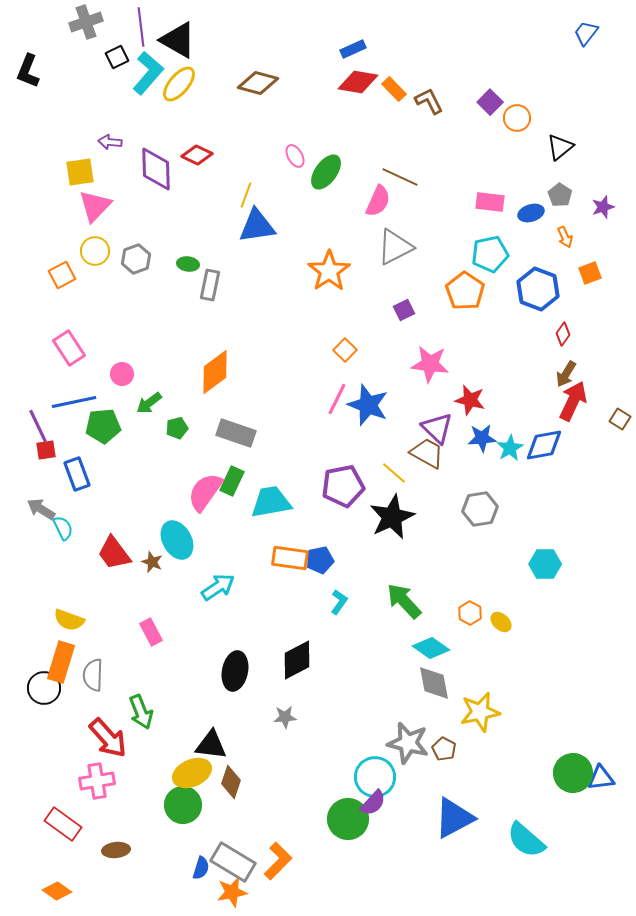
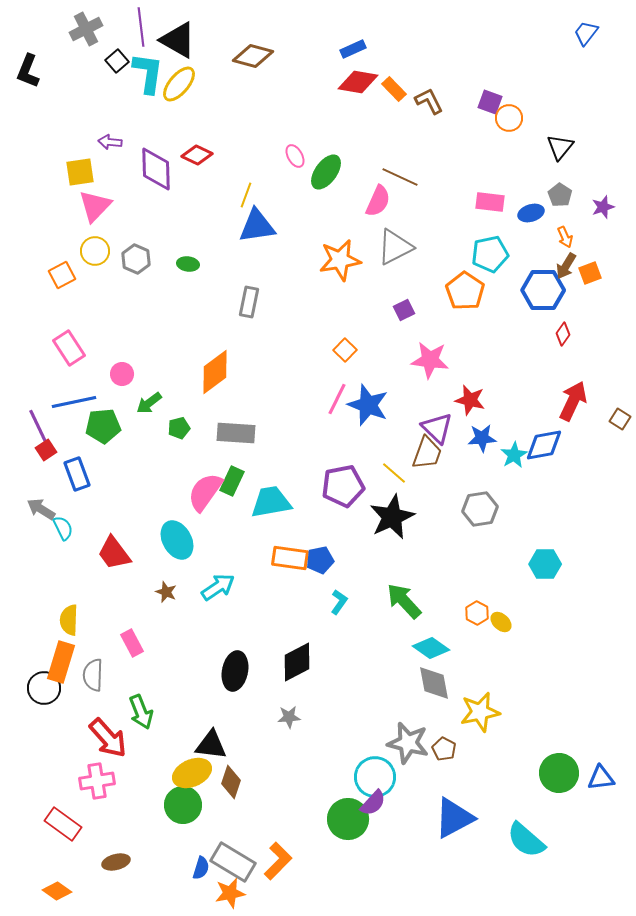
gray cross at (86, 22): moved 7 px down; rotated 8 degrees counterclockwise
black square at (117, 57): moved 4 px down; rotated 15 degrees counterclockwise
cyan L-shape at (148, 73): rotated 33 degrees counterclockwise
brown diamond at (258, 83): moved 5 px left, 27 px up
purple square at (490, 102): rotated 25 degrees counterclockwise
orange circle at (517, 118): moved 8 px left
black triangle at (560, 147): rotated 12 degrees counterclockwise
gray hexagon at (136, 259): rotated 16 degrees counterclockwise
orange star at (329, 271): moved 11 px right, 11 px up; rotated 24 degrees clockwise
gray rectangle at (210, 285): moved 39 px right, 17 px down
blue hexagon at (538, 289): moved 5 px right, 1 px down; rotated 21 degrees counterclockwise
pink star at (430, 364): moved 4 px up
brown arrow at (566, 374): moved 108 px up
green pentagon at (177, 428): moved 2 px right
gray rectangle at (236, 433): rotated 15 degrees counterclockwise
cyan star at (510, 448): moved 4 px right, 7 px down
red square at (46, 450): rotated 25 degrees counterclockwise
brown trapezoid at (427, 453): rotated 81 degrees clockwise
brown star at (152, 562): moved 14 px right, 30 px down
orange hexagon at (470, 613): moved 7 px right
yellow semicircle at (69, 620): rotated 72 degrees clockwise
pink rectangle at (151, 632): moved 19 px left, 11 px down
black diamond at (297, 660): moved 2 px down
gray star at (285, 717): moved 4 px right
green circle at (573, 773): moved 14 px left
brown ellipse at (116, 850): moved 12 px down; rotated 8 degrees counterclockwise
orange star at (232, 892): moved 2 px left, 1 px down
